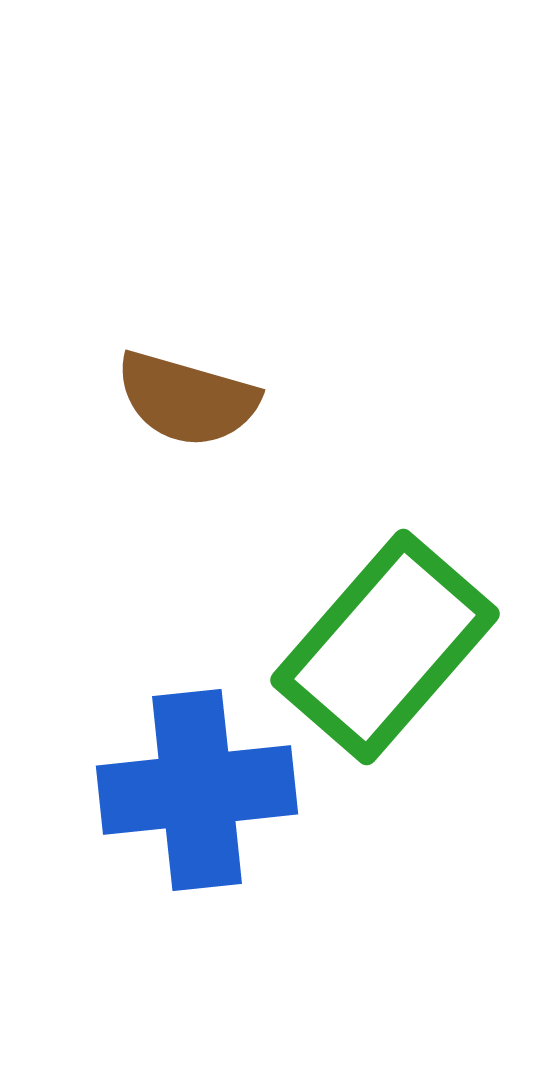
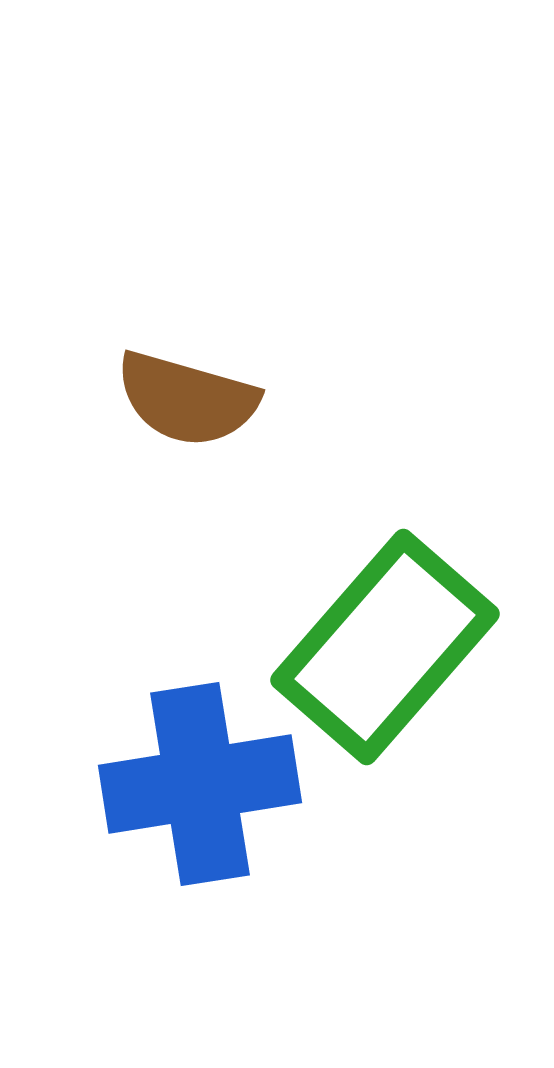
blue cross: moved 3 px right, 6 px up; rotated 3 degrees counterclockwise
